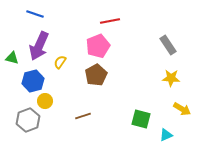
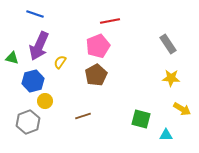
gray rectangle: moved 1 px up
gray hexagon: moved 2 px down
cyan triangle: rotated 24 degrees clockwise
